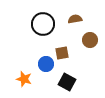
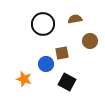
brown circle: moved 1 px down
